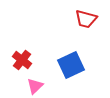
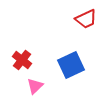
red trapezoid: rotated 40 degrees counterclockwise
